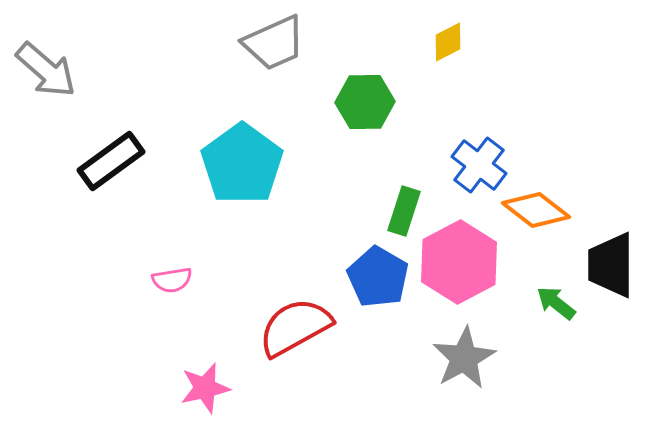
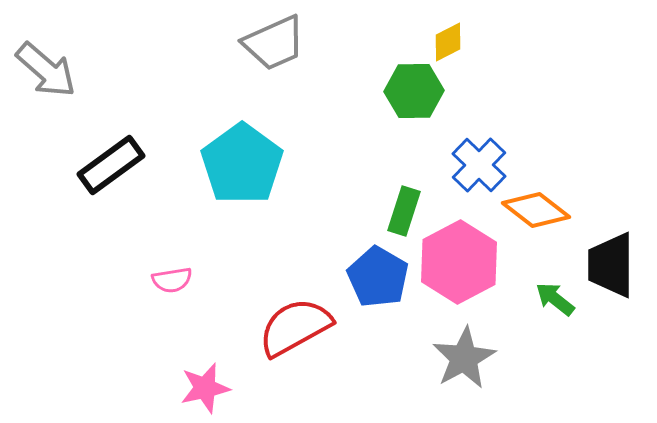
green hexagon: moved 49 px right, 11 px up
black rectangle: moved 4 px down
blue cross: rotated 6 degrees clockwise
green arrow: moved 1 px left, 4 px up
